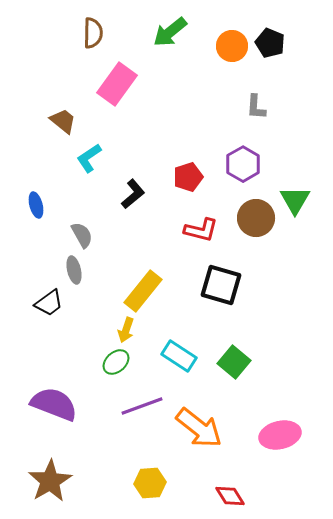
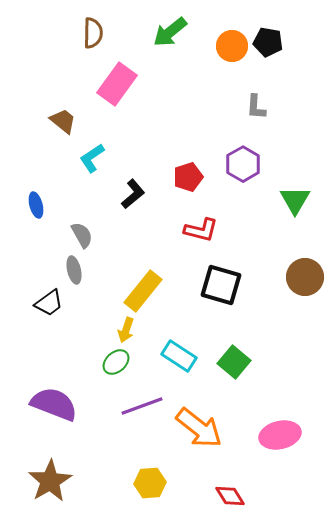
black pentagon: moved 2 px left, 1 px up; rotated 12 degrees counterclockwise
cyan L-shape: moved 3 px right
brown circle: moved 49 px right, 59 px down
